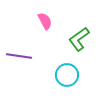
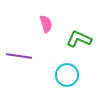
pink semicircle: moved 1 px right, 3 px down; rotated 12 degrees clockwise
green L-shape: rotated 60 degrees clockwise
